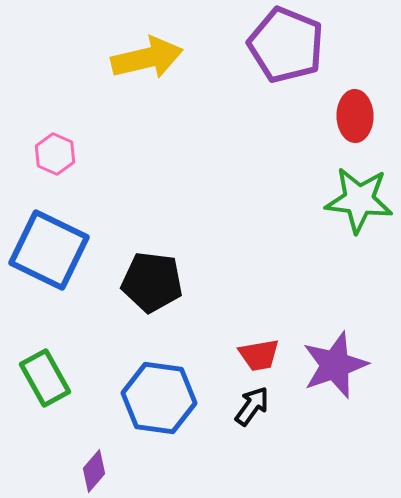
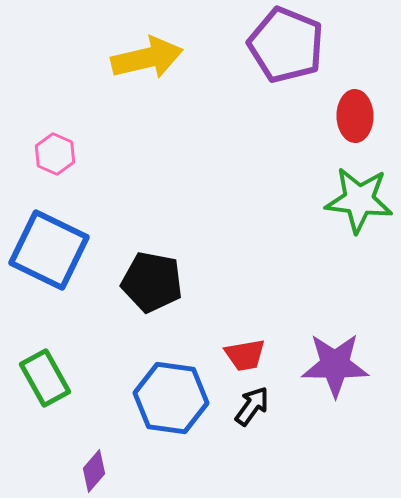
black pentagon: rotated 4 degrees clockwise
red trapezoid: moved 14 px left
purple star: rotated 20 degrees clockwise
blue hexagon: moved 12 px right
